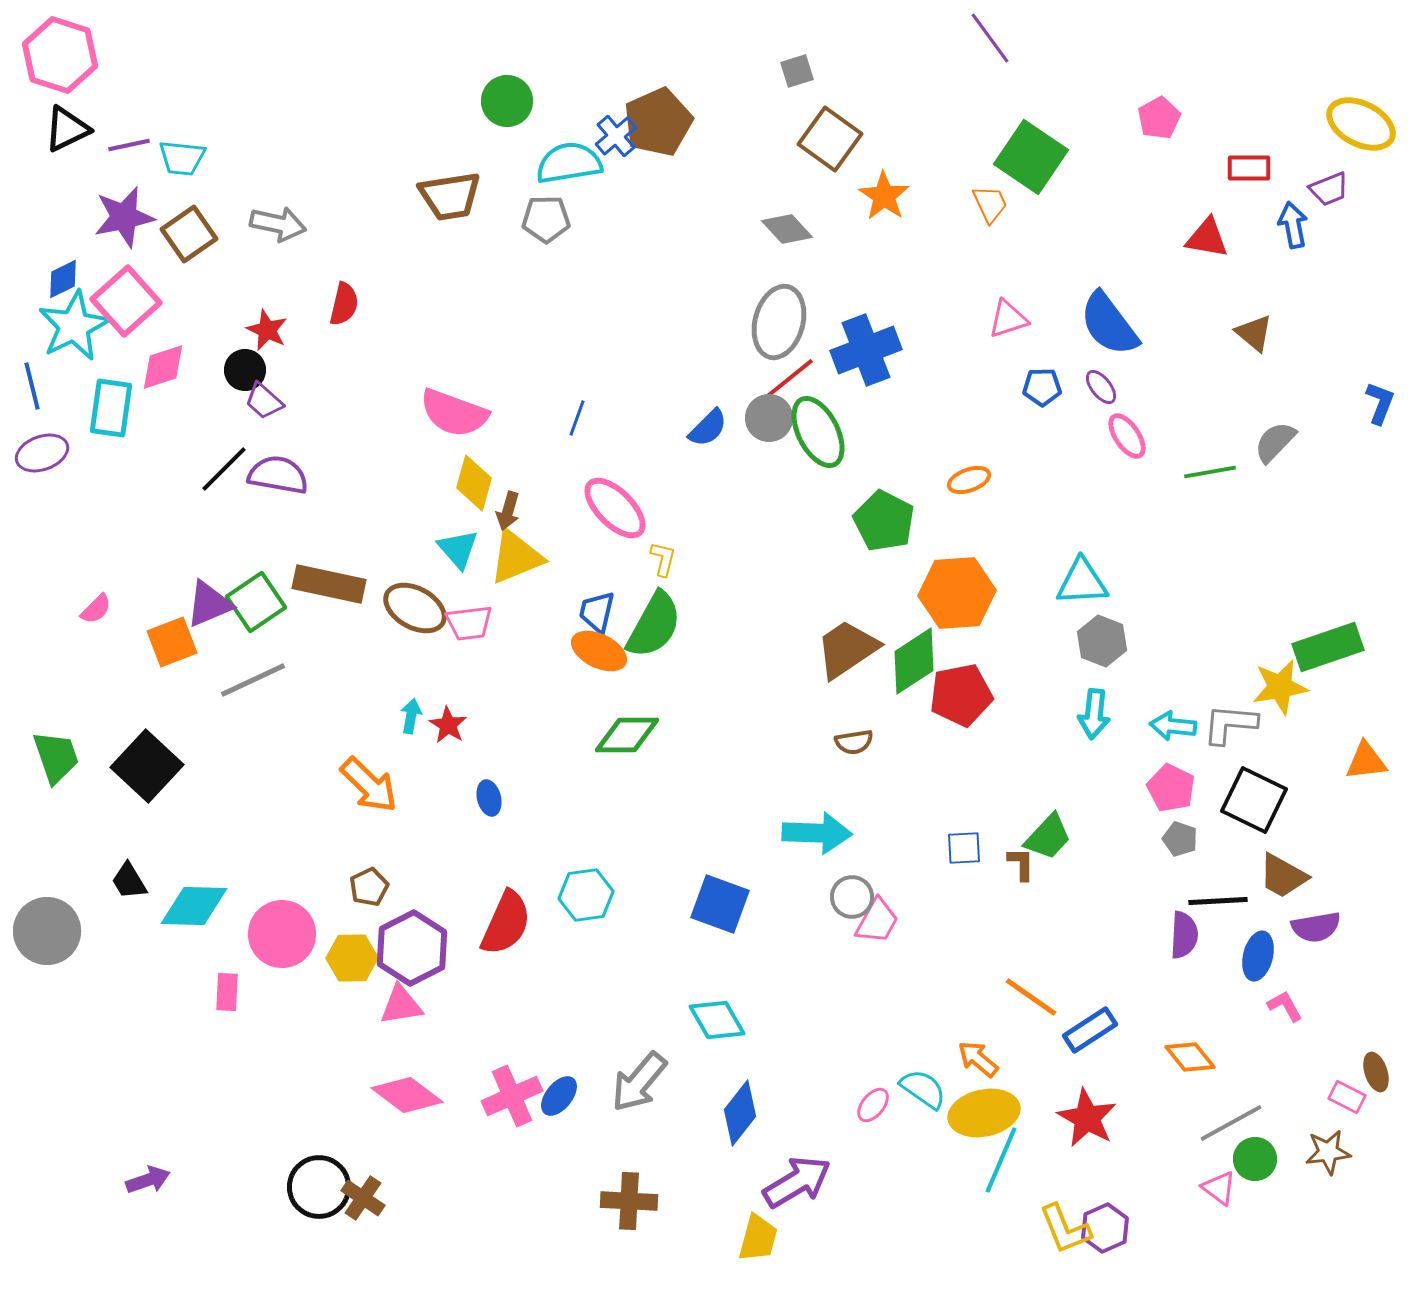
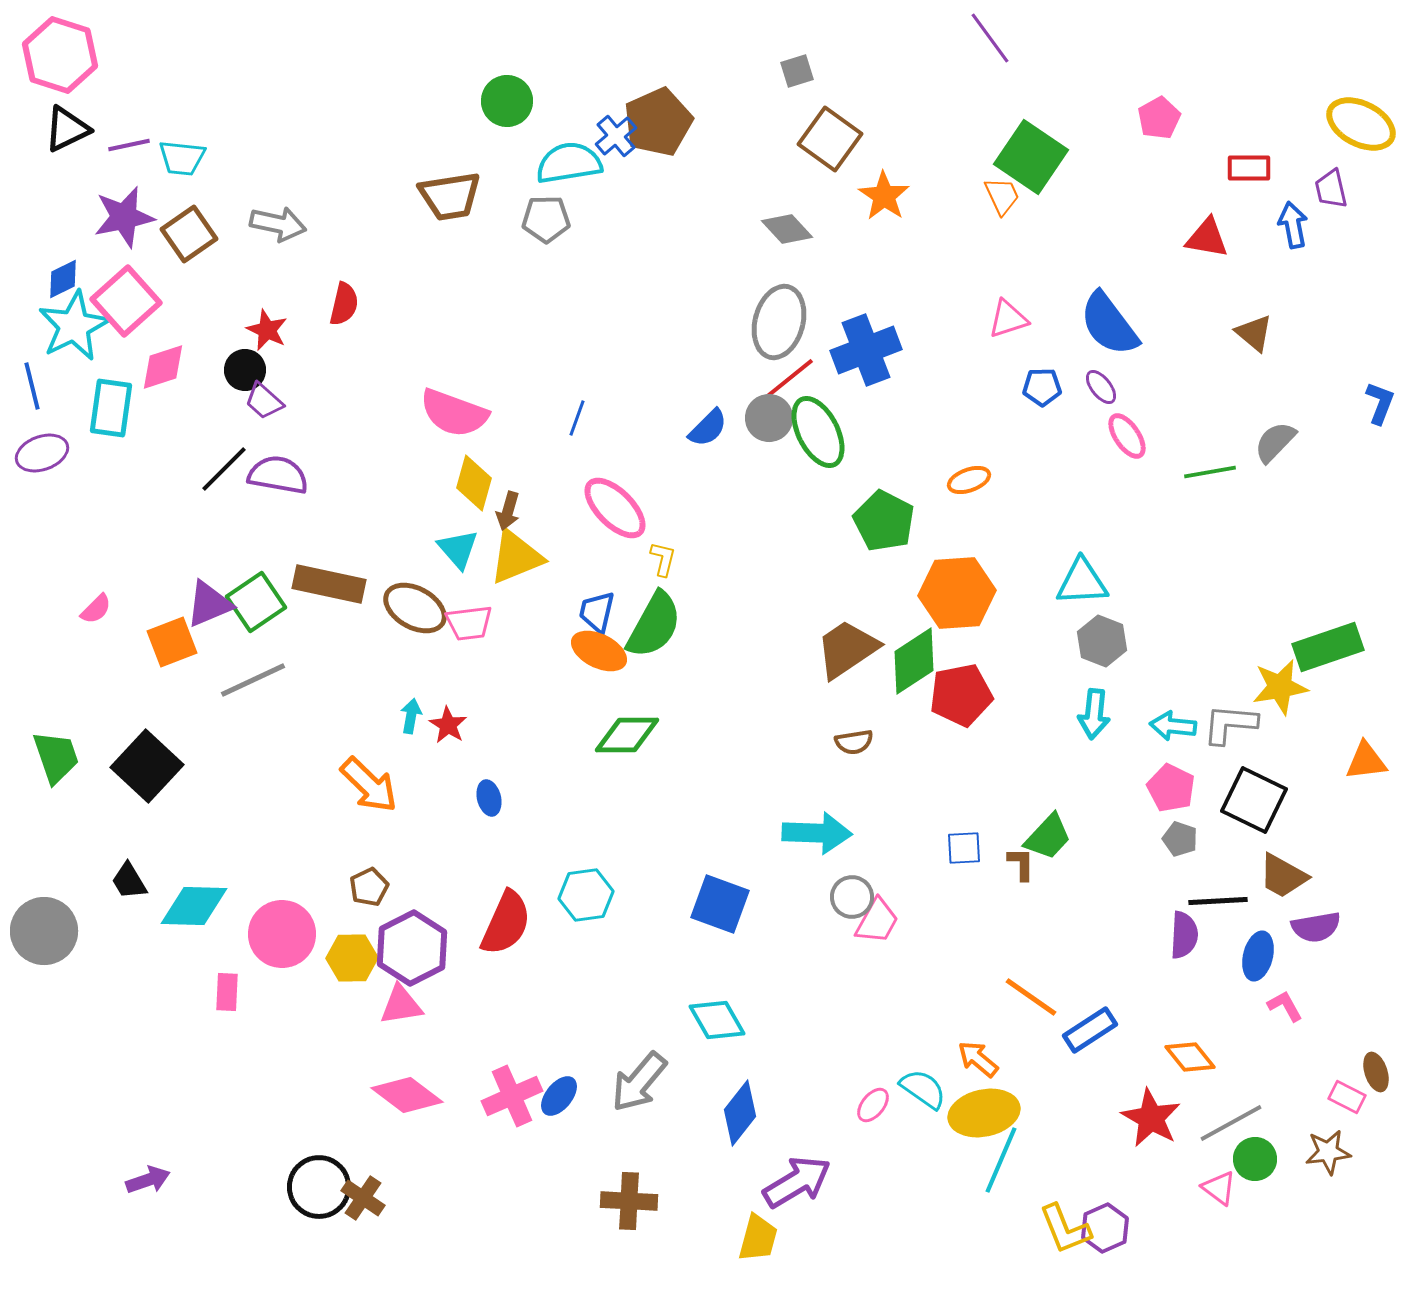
purple trapezoid at (1329, 189): moved 2 px right; rotated 99 degrees clockwise
orange trapezoid at (990, 204): moved 12 px right, 8 px up
gray circle at (47, 931): moved 3 px left
red star at (1087, 1118): moved 64 px right
